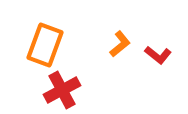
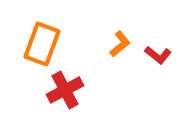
orange rectangle: moved 3 px left, 1 px up
red cross: moved 3 px right
